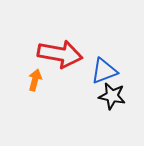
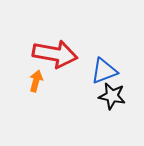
red arrow: moved 5 px left
orange arrow: moved 1 px right, 1 px down
